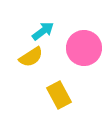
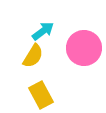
yellow semicircle: moved 2 px right, 1 px up; rotated 25 degrees counterclockwise
yellow rectangle: moved 18 px left
